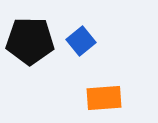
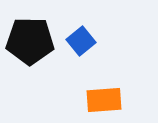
orange rectangle: moved 2 px down
